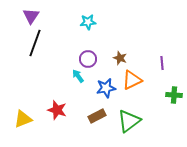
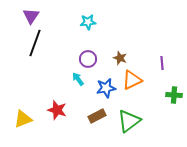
cyan arrow: moved 3 px down
